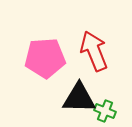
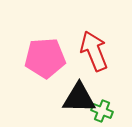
green cross: moved 3 px left
